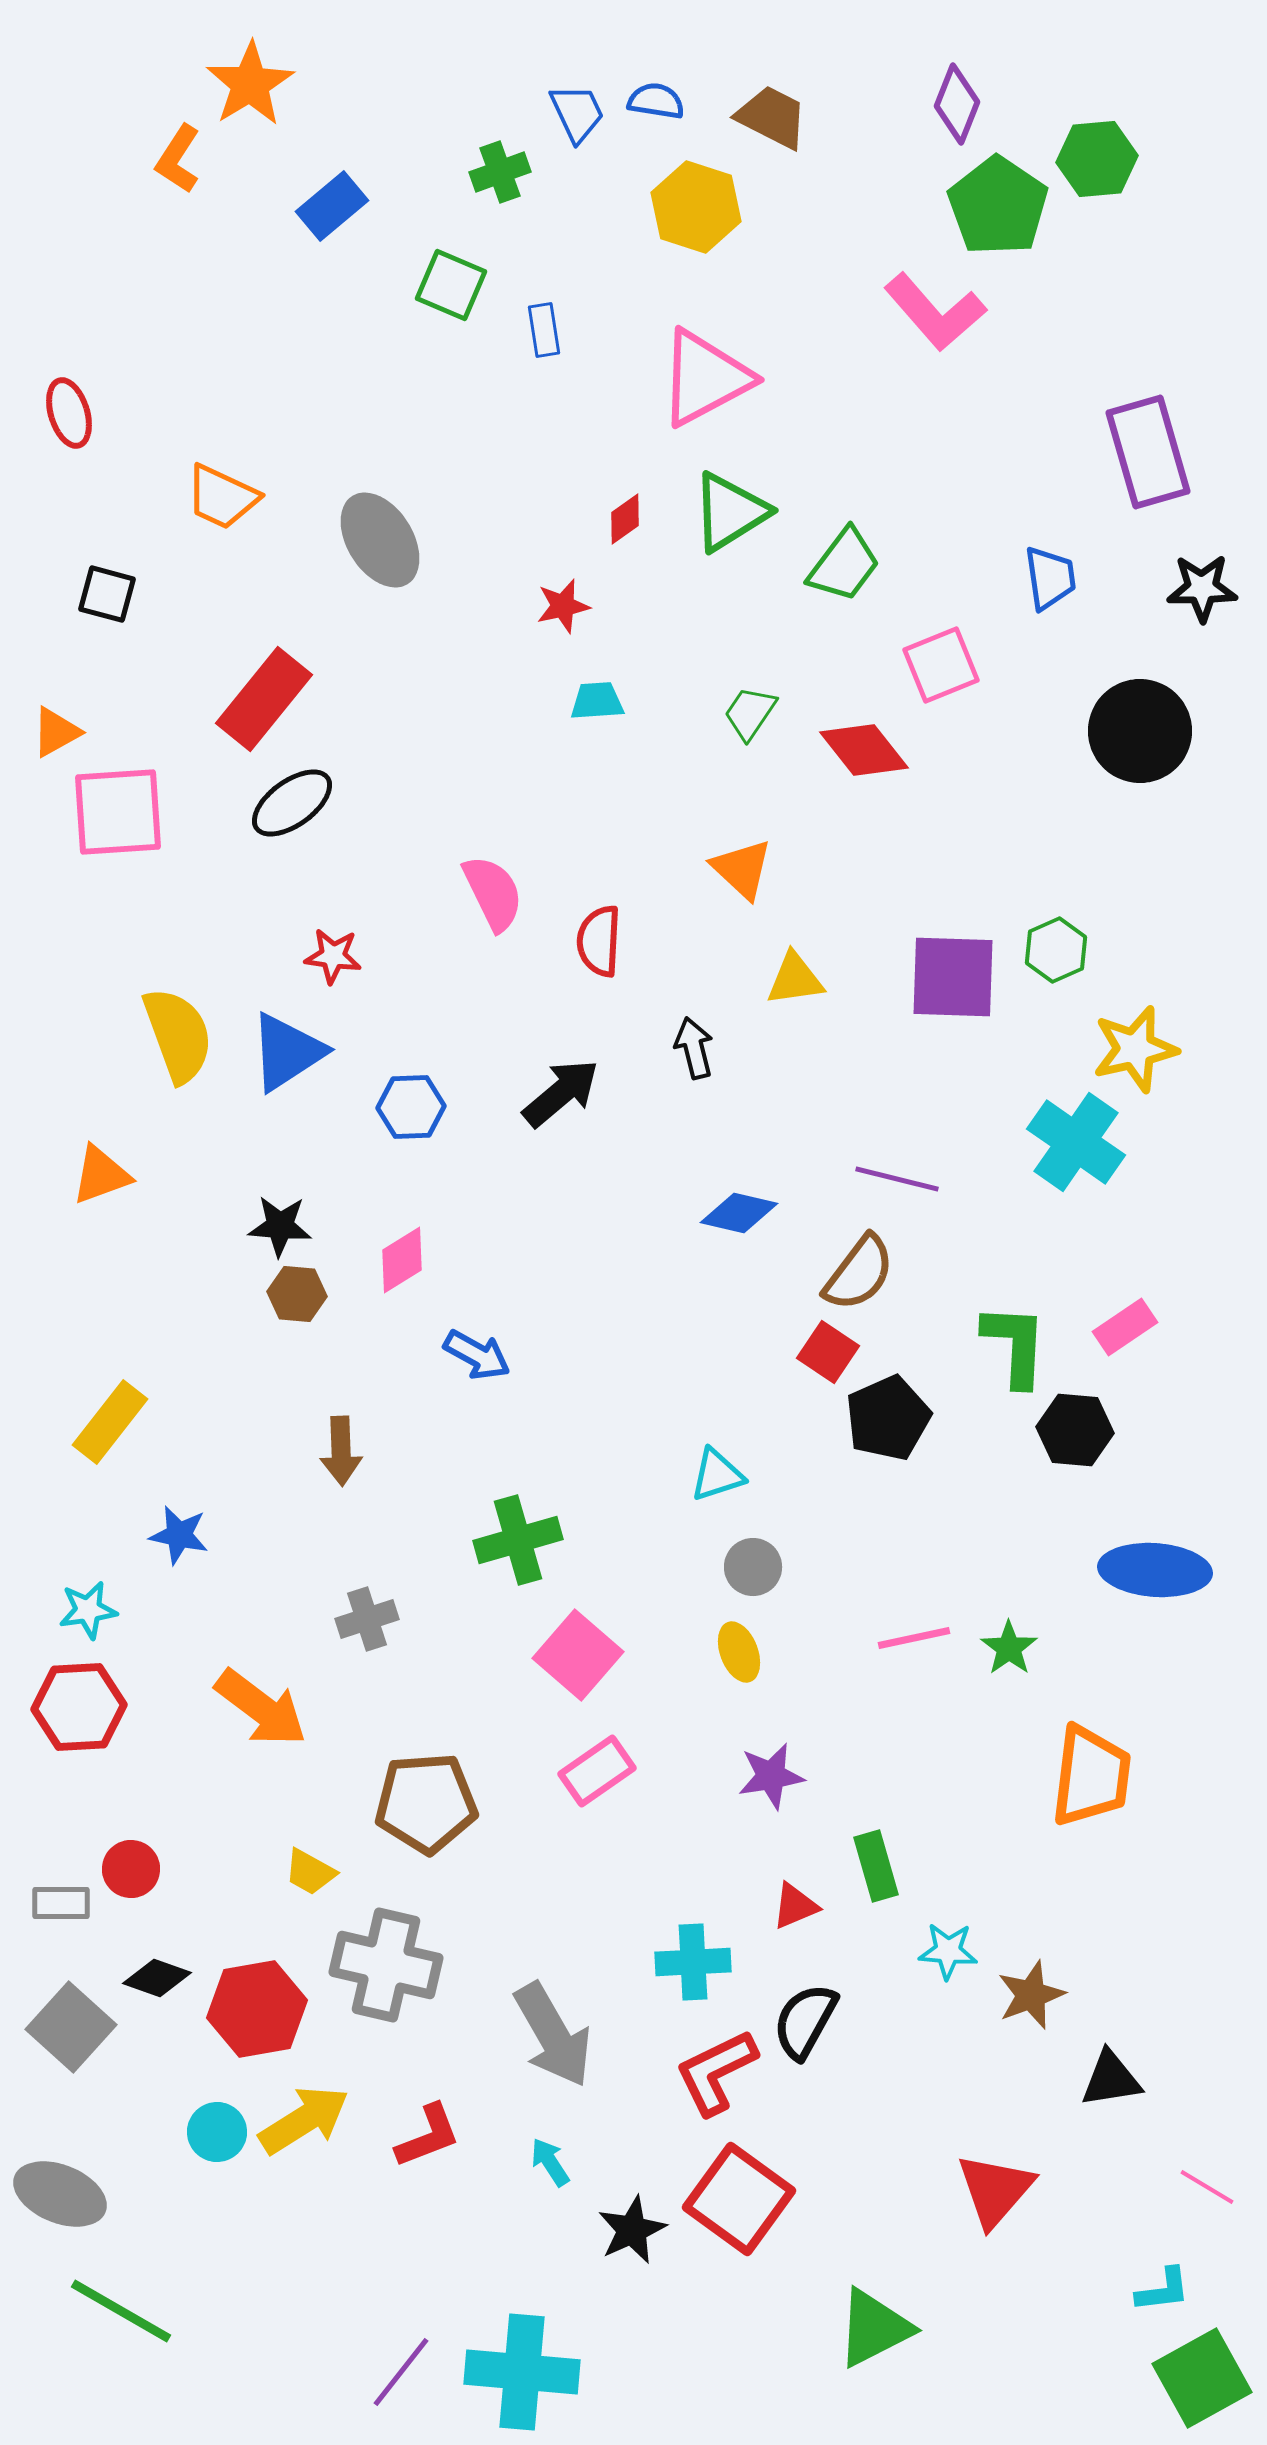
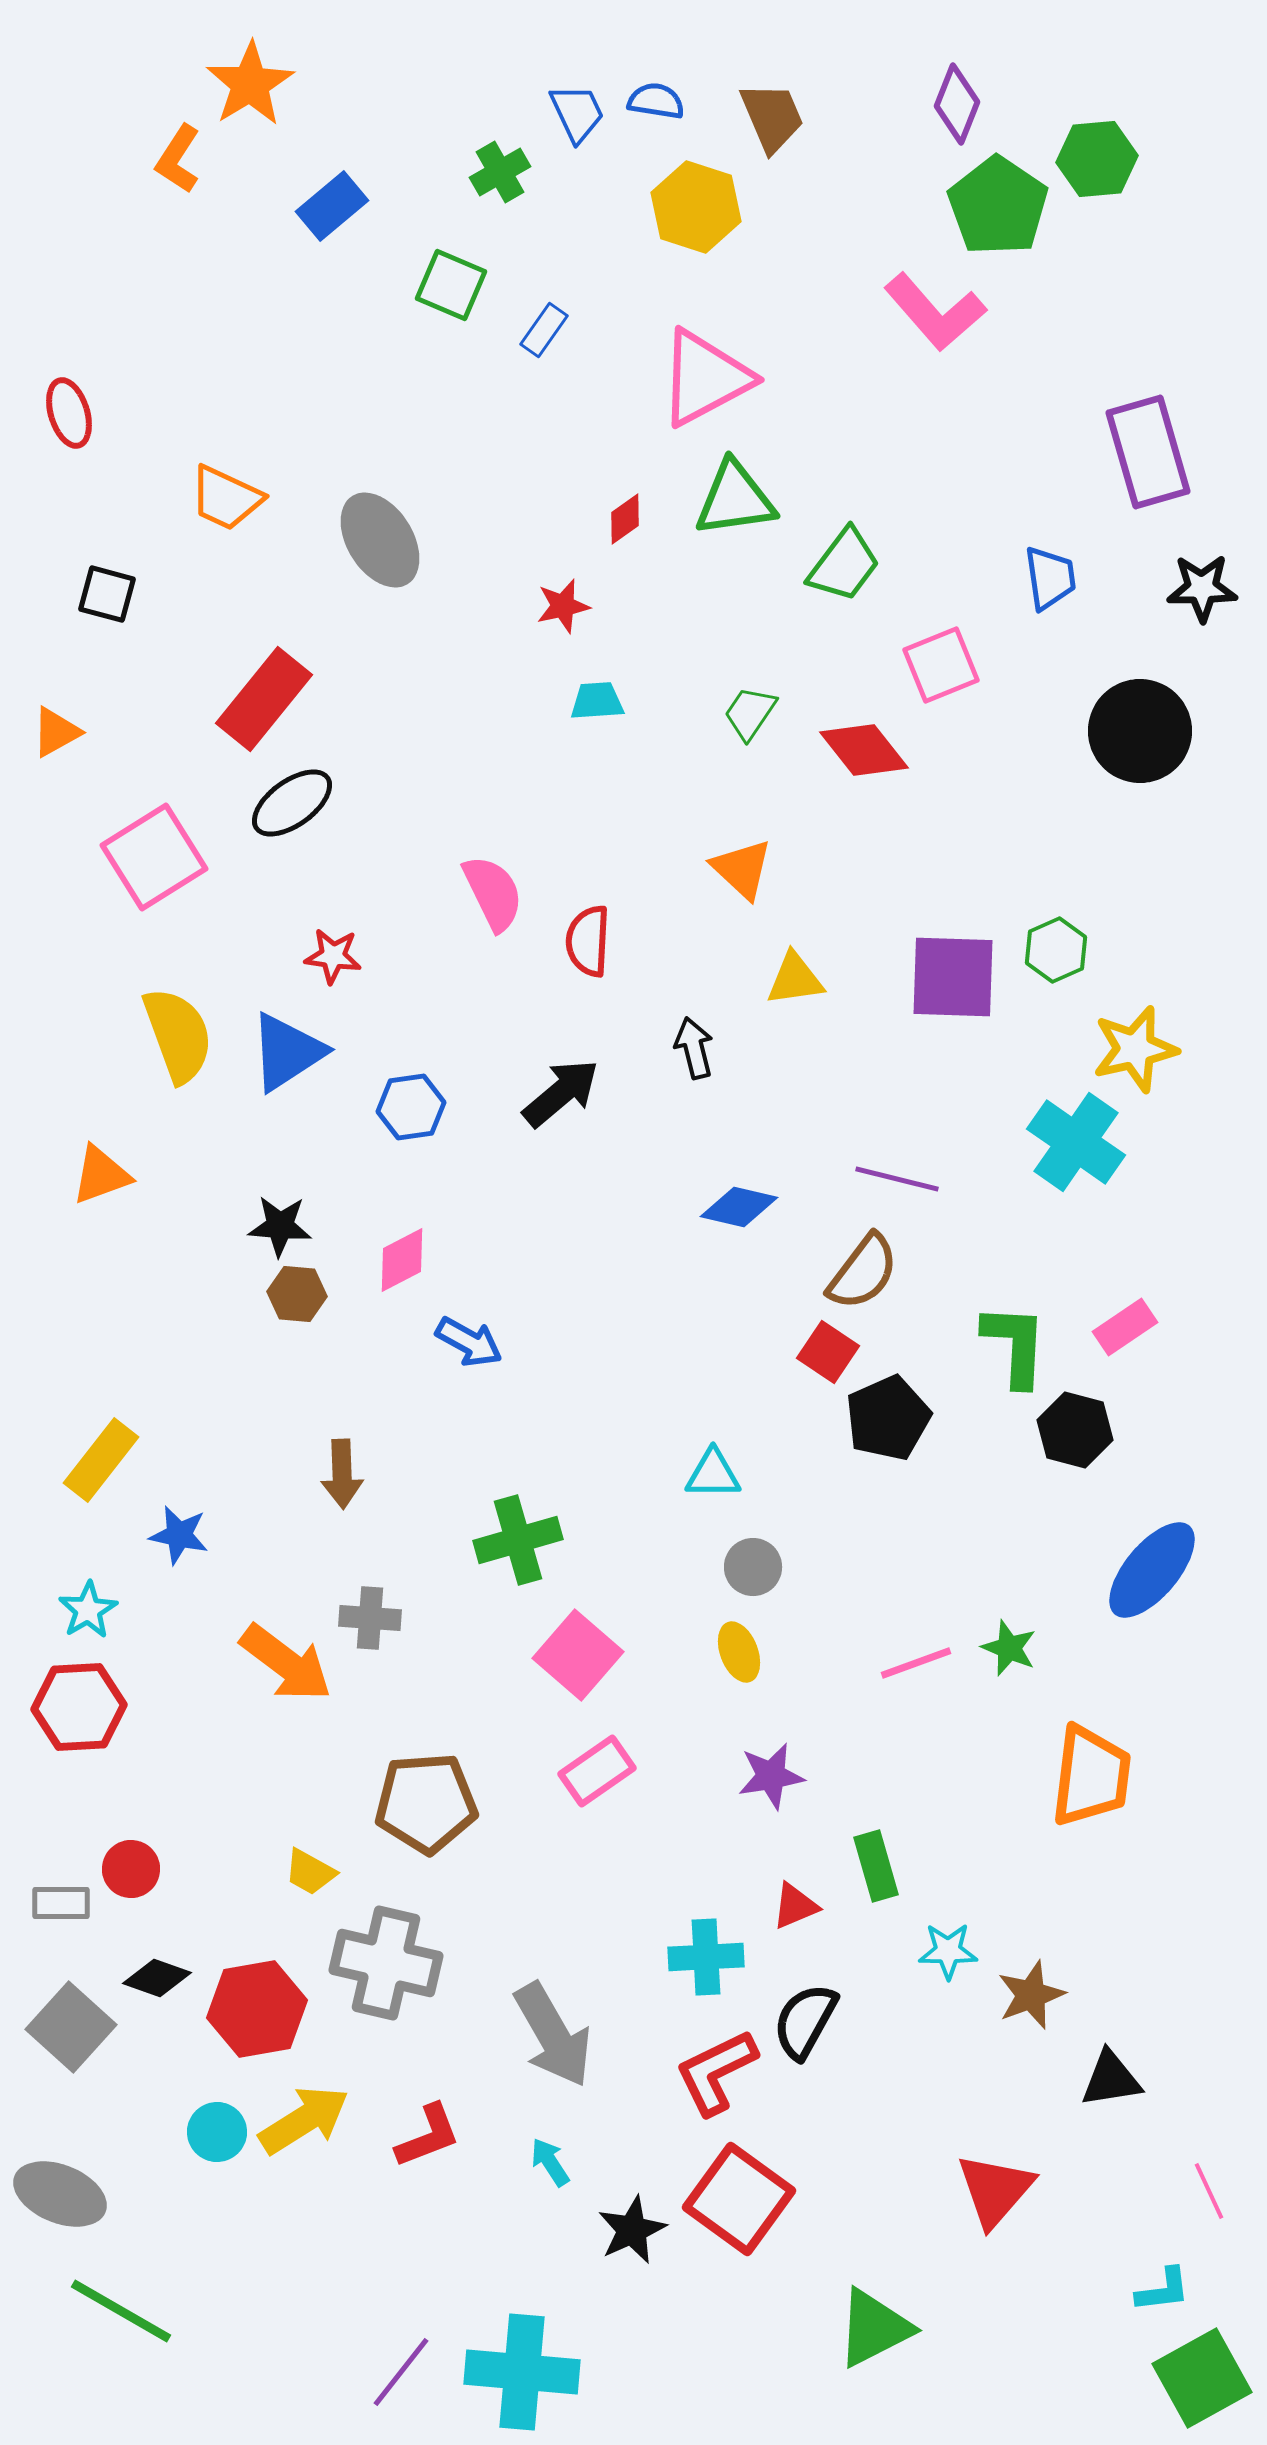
brown trapezoid at (772, 117): rotated 40 degrees clockwise
green cross at (500, 172): rotated 10 degrees counterclockwise
blue rectangle at (544, 330): rotated 44 degrees clockwise
orange trapezoid at (222, 497): moved 4 px right, 1 px down
green triangle at (730, 512): moved 5 px right, 13 px up; rotated 24 degrees clockwise
pink square at (118, 812): moved 36 px right, 45 px down; rotated 28 degrees counterclockwise
red semicircle at (599, 941): moved 11 px left
blue hexagon at (411, 1107): rotated 6 degrees counterclockwise
blue diamond at (739, 1213): moved 6 px up
pink diamond at (402, 1260): rotated 4 degrees clockwise
brown semicircle at (859, 1273): moved 4 px right, 1 px up
blue arrow at (477, 1355): moved 8 px left, 13 px up
yellow rectangle at (110, 1422): moved 9 px left, 38 px down
black hexagon at (1075, 1430): rotated 10 degrees clockwise
brown arrow at (341, 1451): moved 1 px right, 23 px down
cyan triangle at (717, 1475): moved 4 px left, 1 px up; rotated 18 degrees clockwise
blue ellipse at (1155, 1570): moved 3 px left; rotated 54 degrees counterclockwise
cyan star at (88, 1610): rotated 22 degrees counterclockwise
gray cross at (367, 1619): moved 3 px right, 1 px up; rotated 22 degrees clockwise
pink line at (914, 1638): moved 2 px right, 25 px down; rotated 8 degrees counterclockwise
green star at (1009, 1648): rotated 14 degrees counterclockwise
orange arrow at (261, 1708): moved 25 px right, 45 px up
cyan star at (948, 1951): rotated 4 degrees counterclockwise
cyan cross at (693, 1962): moved 13 px right, 5 px up
gray cross at (386, 1965): moved 2 px up
pink line at (1207, 2187): moved 2 px right, 4 px down; rotated 34 degrees clockwise
